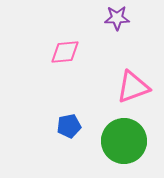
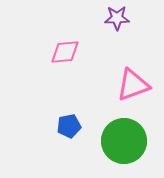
pink triangle: moved 2 px up
